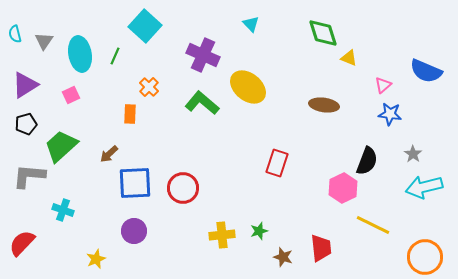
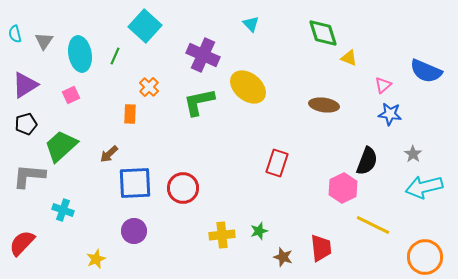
green L-shape: moved 3 px left, 1 px up; rotated 52 degrees counterclockwise
